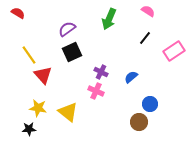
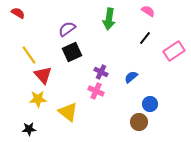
green arrow: rotated 15 degrees counterclockwise
yellow star: moved 9 px up; rotated 12 degrees counterclockwise
